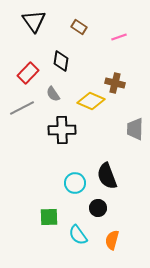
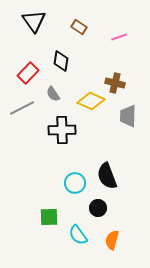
gray trapezoid: moved 7 px left, 13 px up
